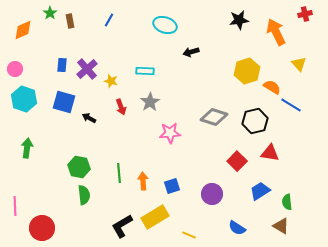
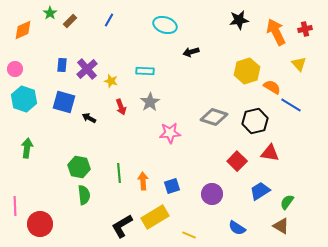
red cross at (305, 14): moved 15 px down
brown rectangle at (70, 21): rotated 56 degrees clockwise
green semicircle at (287, 202): rotated 42 degrees clockwise
red circle at (42, 228): moved 2 px left, 4 px up
